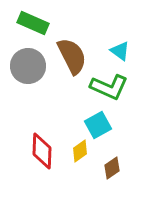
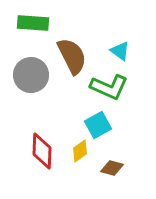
green rectangle: rotated 20 degrees counterclockwise
gray circle: moved 3 px right, 9 px down
brown diamond: rotated 50 degrees clockwise
